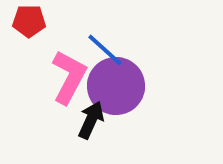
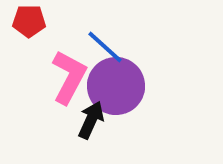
blue line: moved 3 px up
